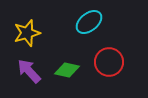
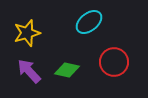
red circle: moved 5 px right
